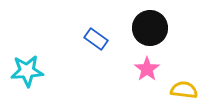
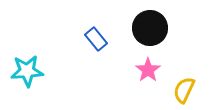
blue rectangle: rotated 15 degrees clockwise
pink star: moved 1 px right, 1 px down
yellow semicircle: rotated 72 degrees counterclockwise
